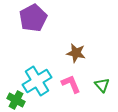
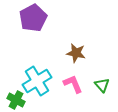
pink L-shape: moved 2 px right
